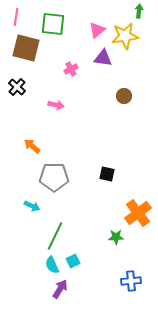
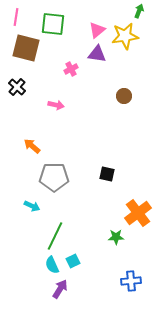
green arrow: rotated 16 degrees clockwise
purple triangle: moved 6 px left, 4 px up
